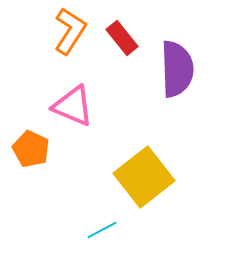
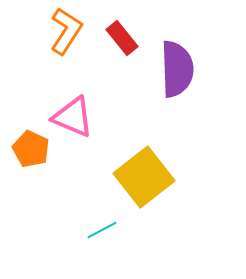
orange L-shape: moved 4 px left
pink triangle: moved 11 px down
